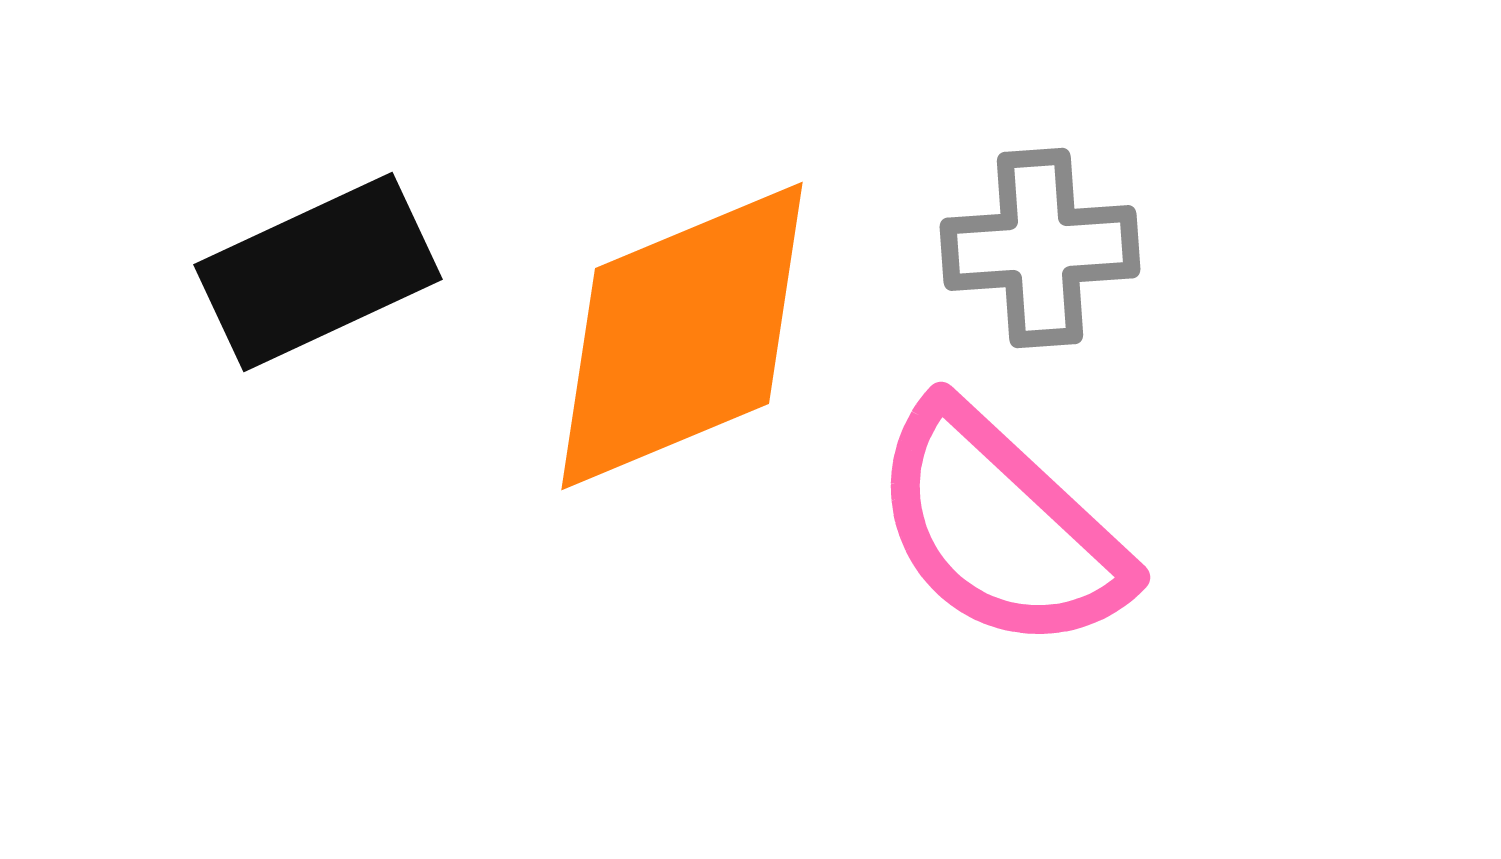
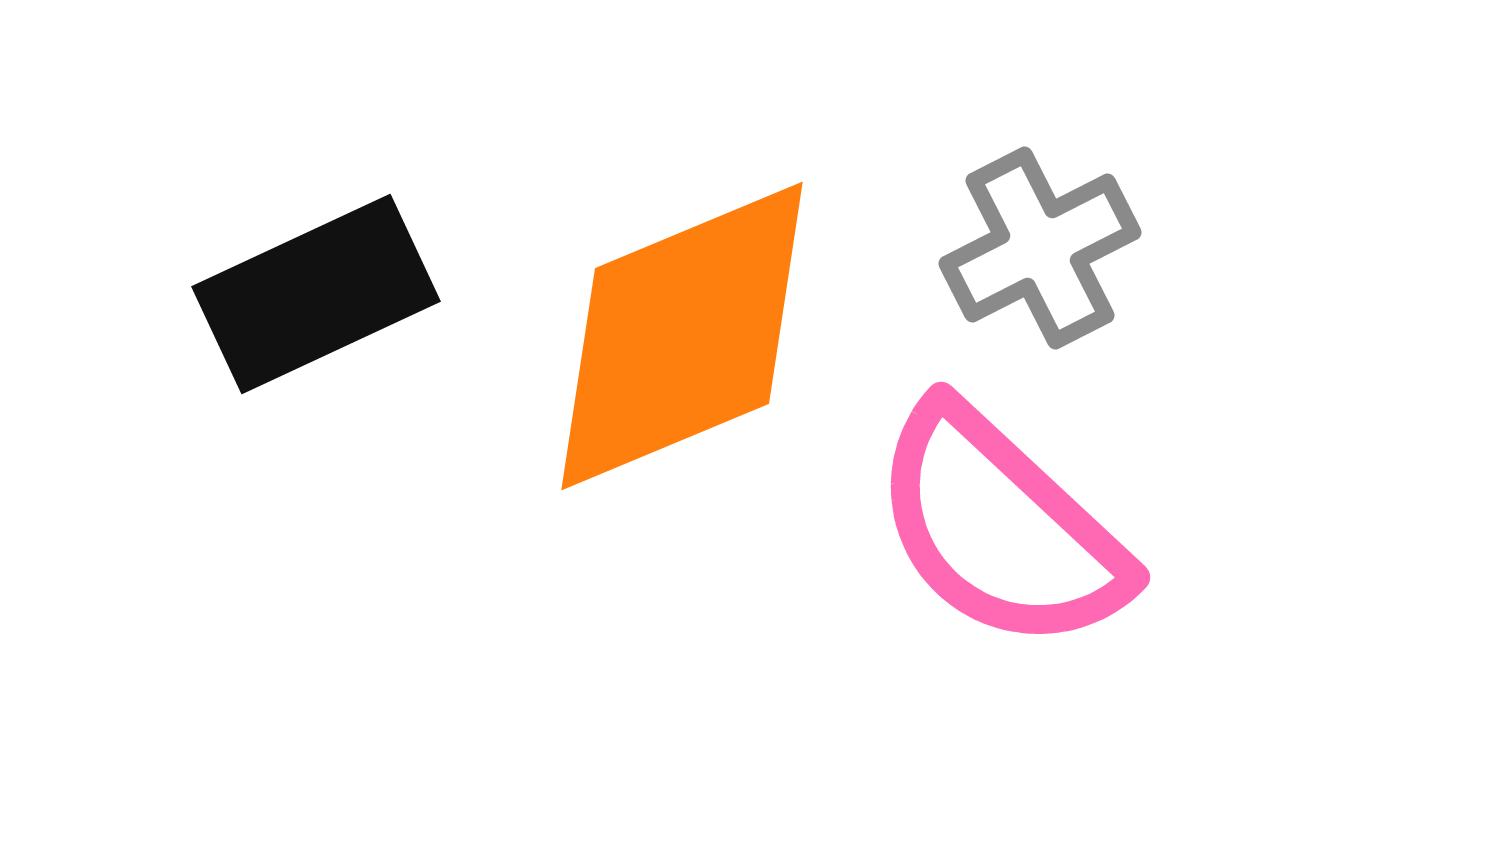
gray cross: rotated 23 degrees counterclockwise
black rectangle: moved 2 px left, 22 px down
